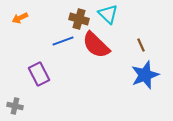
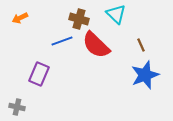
cyan triangle: moved 8 px right
blue line: moved 1 px left
purple rectangle: rotated 50 degrees clockwise
gray cross: moved 2 px right, 1 px down
